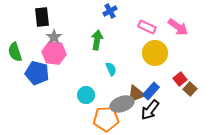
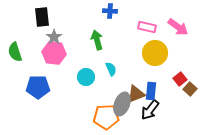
blue cross: rotated 32 degrees clockwise
pink rectangle: rotated 12 degrees counterclockwise
green arrow: rotated 24 degrees counterclockwise
blue pentagon: moved 1 px right, 14 px down; rotated 15 degrees counterclockwise
blue rectangle: rotated 36 degrees counterclockwise
cyan circle: moved 18 px up
gray ellipse: rotated 50 degrees counterclockwise
orange pentagon: moved 2 px up
